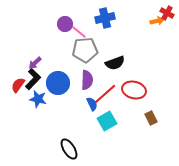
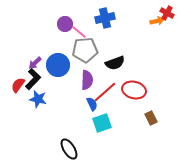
blue circle: moved 18 px up
red line: moved 2 px up
cyan square: moved 5 px left, 2 px down; rotated 12 degrees clockwise
